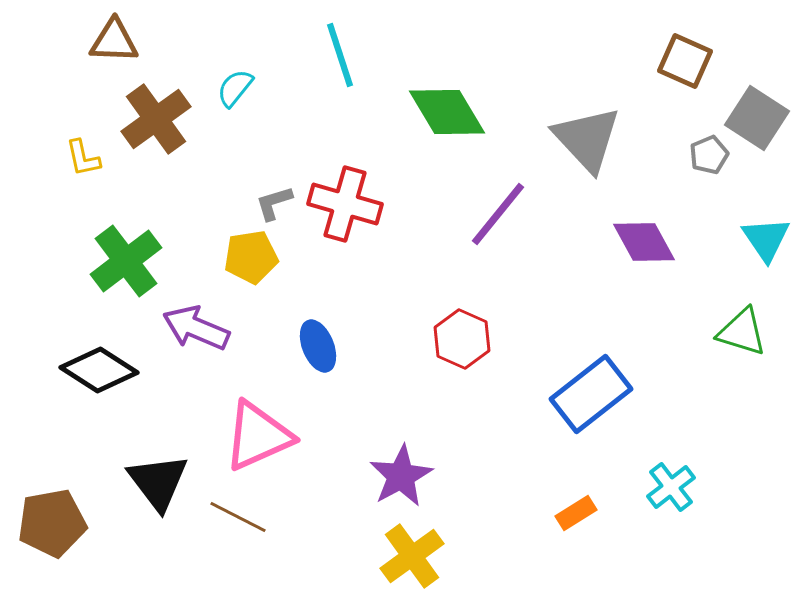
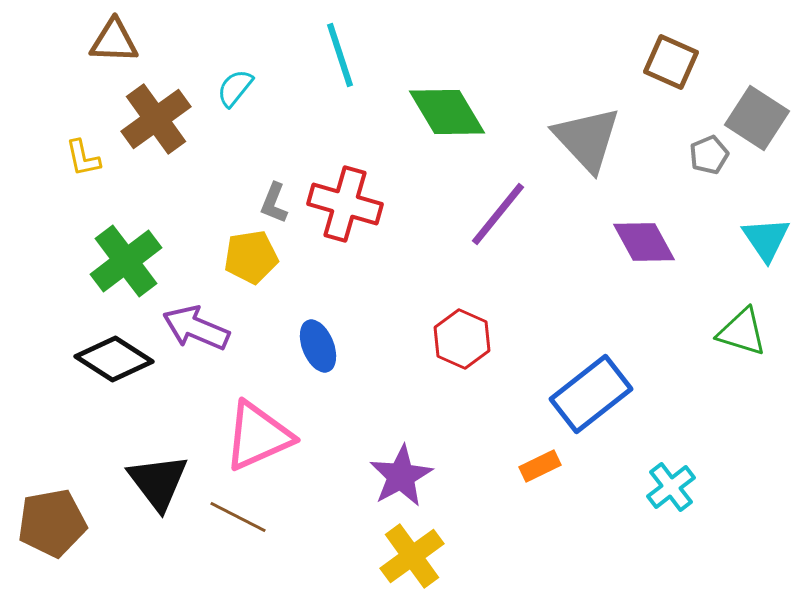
brown square: moved 14 px left, 1 px down
gray L-shape: rotated 51 degrees counterclockwise
black diamond: moved 15 px right, 11 px up
orange rectangle: moved 36 px left, 47 px up; rotated 6 degrees clockwise
